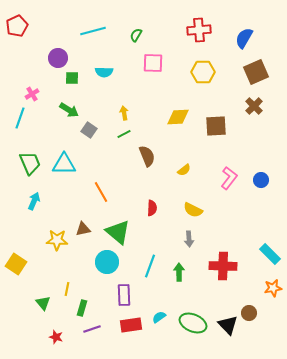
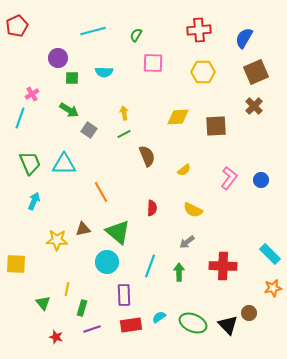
gray arrow at (189, 239): moved 2 px left, 3 px down; rotated 56 degrees clockwise
yellow square at (16, 264): rotated 30 degrees counterclockwise
